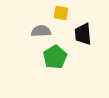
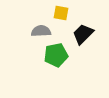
black trapezoid: rotated 50 degrees clockwise
green pentagon: moved 1 px right, 2 px up; rotated 20 degrees clockwise
